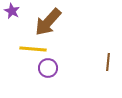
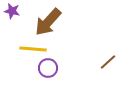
purple star: rotated 14 degrees counterclockwise
brown line: rotated 42 degrees clockwise
